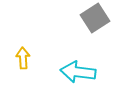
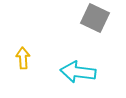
gray square: rotated 32 degrees counterclockwise
